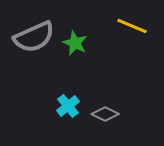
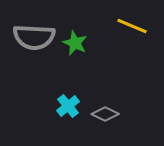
gray semicircle: rotated 27 degrees clockwise
